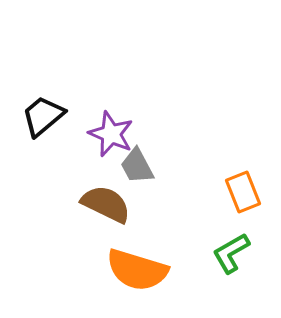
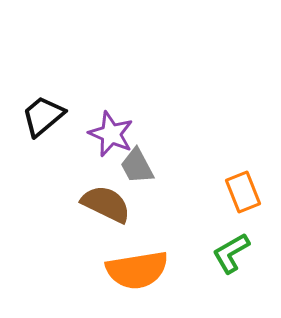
orange semicircle: rotated 26 degrees counterclockwise
